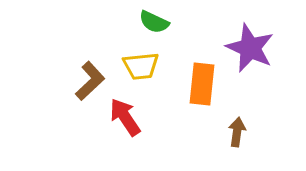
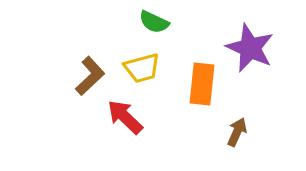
yellow trapezoid: moved 1 px right, 2 px down; rotated 9 degrees counterclockwise
brown L-shape: moved 5 px up
red arrow: rotated 12 degrees counterclockwise
brown arrow: rotated 16 degrees clockwise
